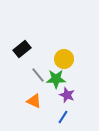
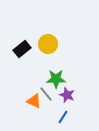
yellow circle: moved 16 px left, 15 px up
gray line: moved 8 px right, 19 px down
